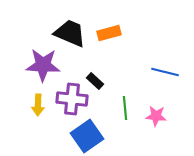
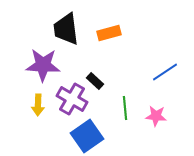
black trapezoid: moved 4 px left, 4 px up; rotated 120 degrees counterclockwise
blue line: rotated 48 degrees counterclockwise
purple cross: rotated 24 degrees clockwise
